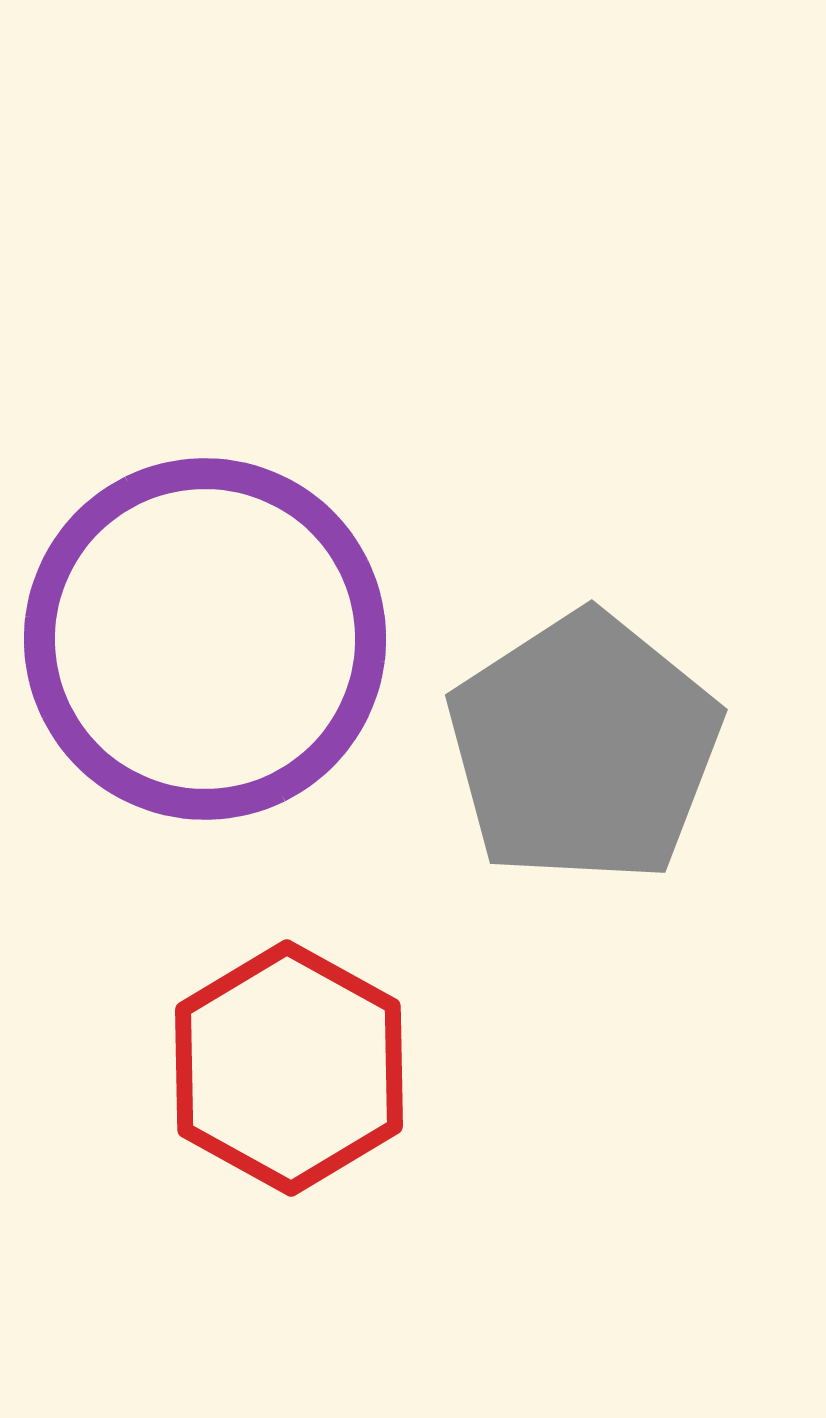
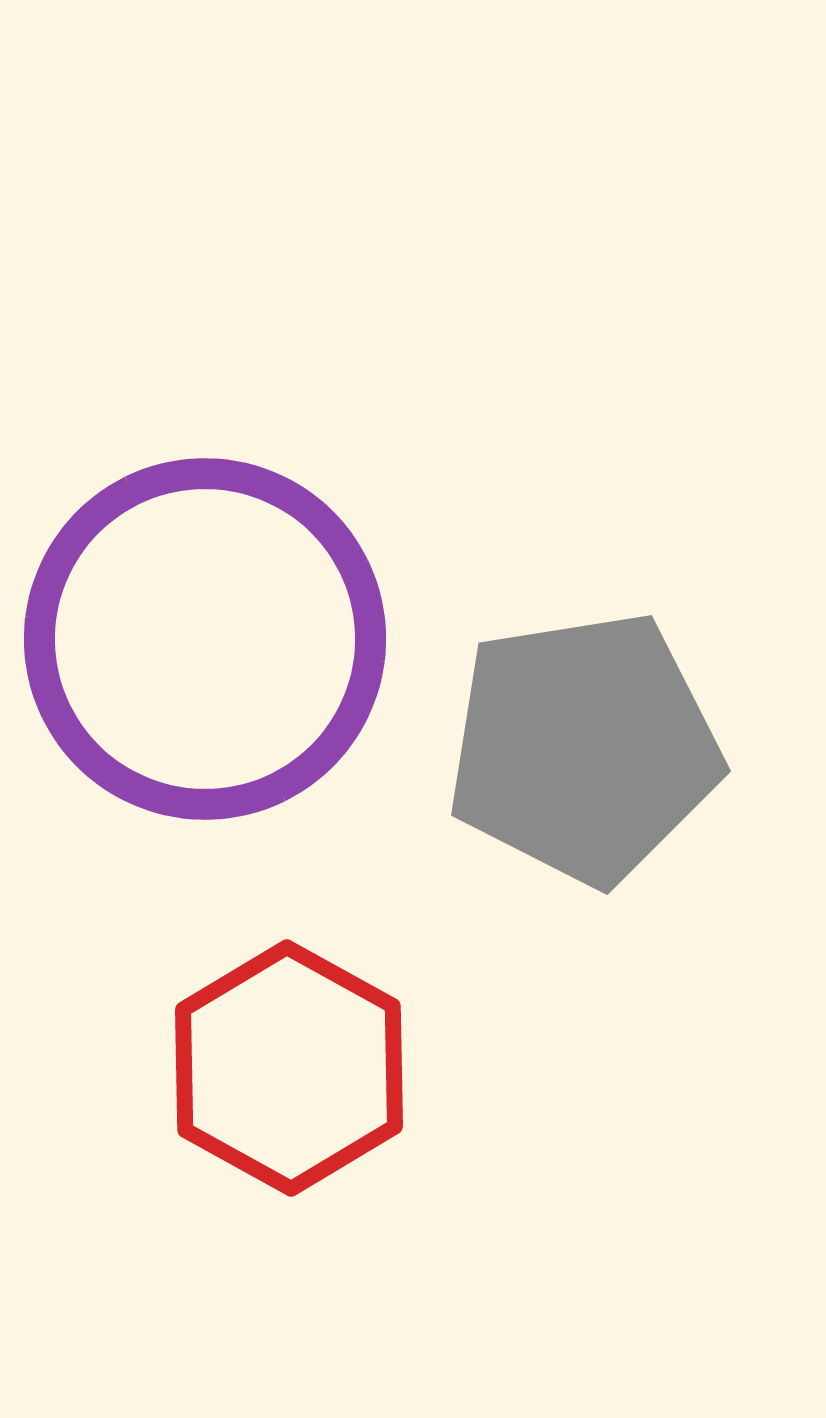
gray pentagon: rotated 24 degrees clockwise
